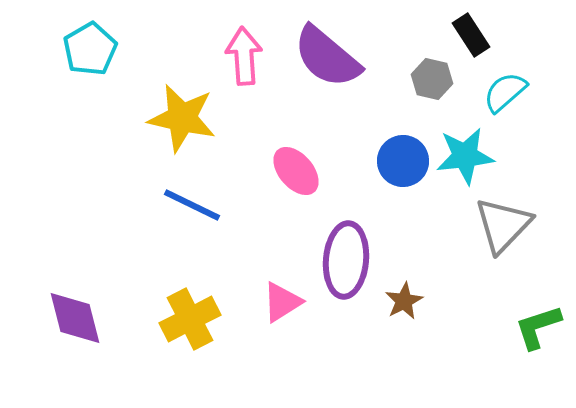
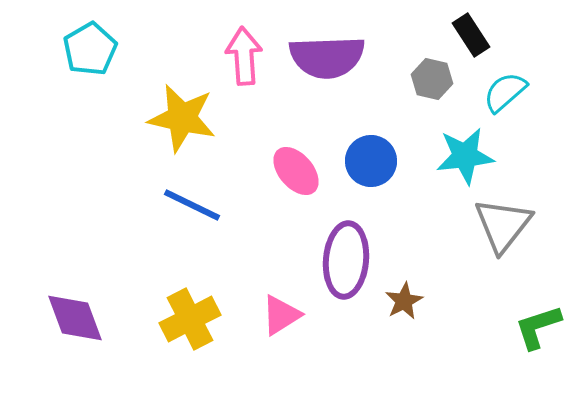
purple semicircle: rotated 42 degrees counterclockwise
blue circle: moved 32 px left
gray triangle: rotated 6 degrees counterclockwise
pink triangle: moved 1 px left, 13 px down
purple diamond: rotated 6 degrees counterclockwise
